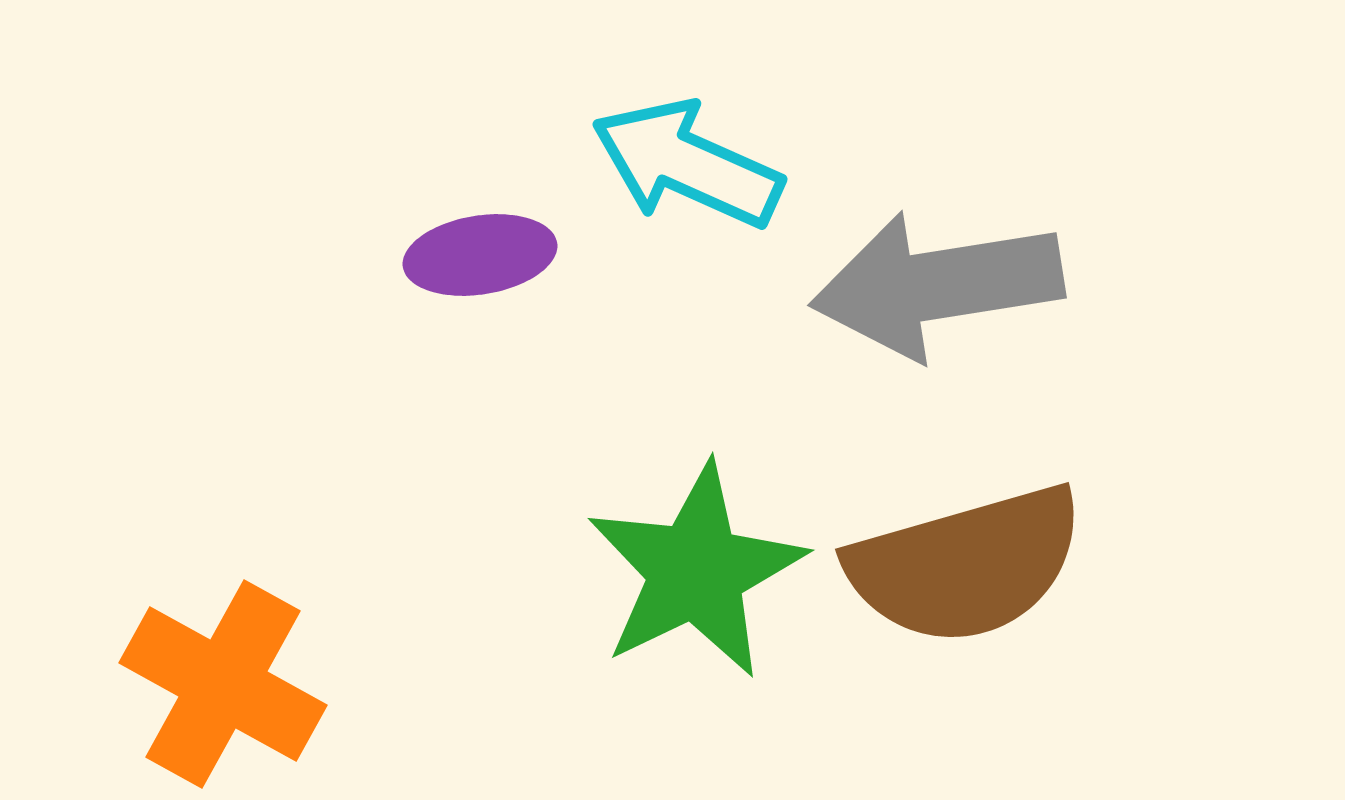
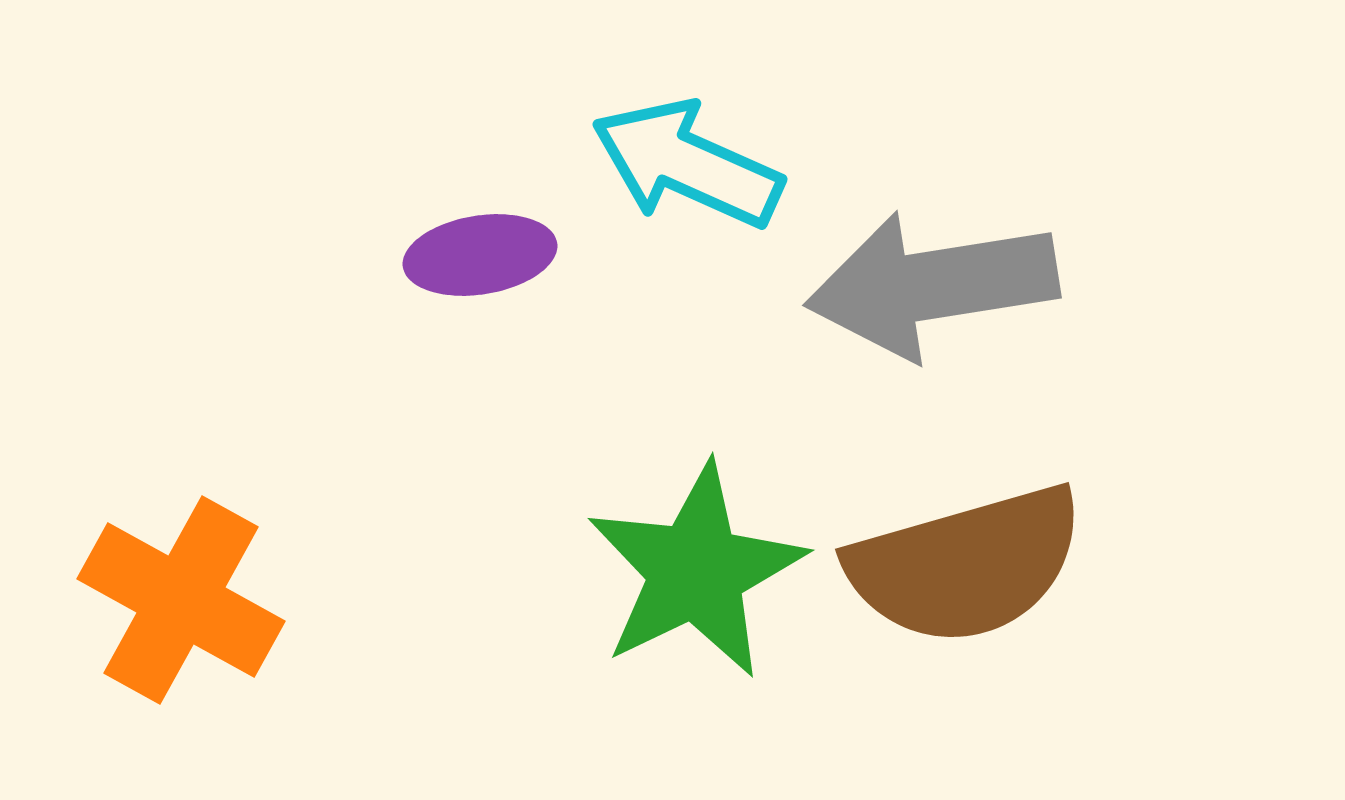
gray arrow: moved 5 px left
orange cross: moved 42 px left, 84 px up
